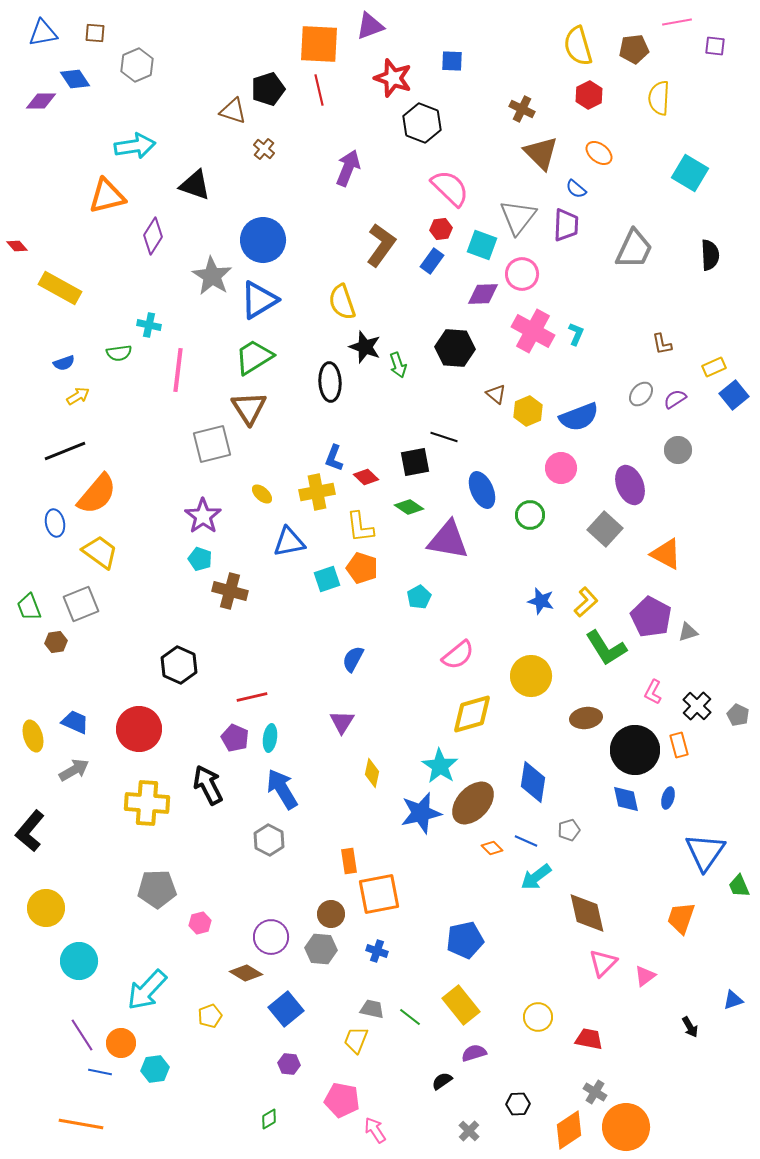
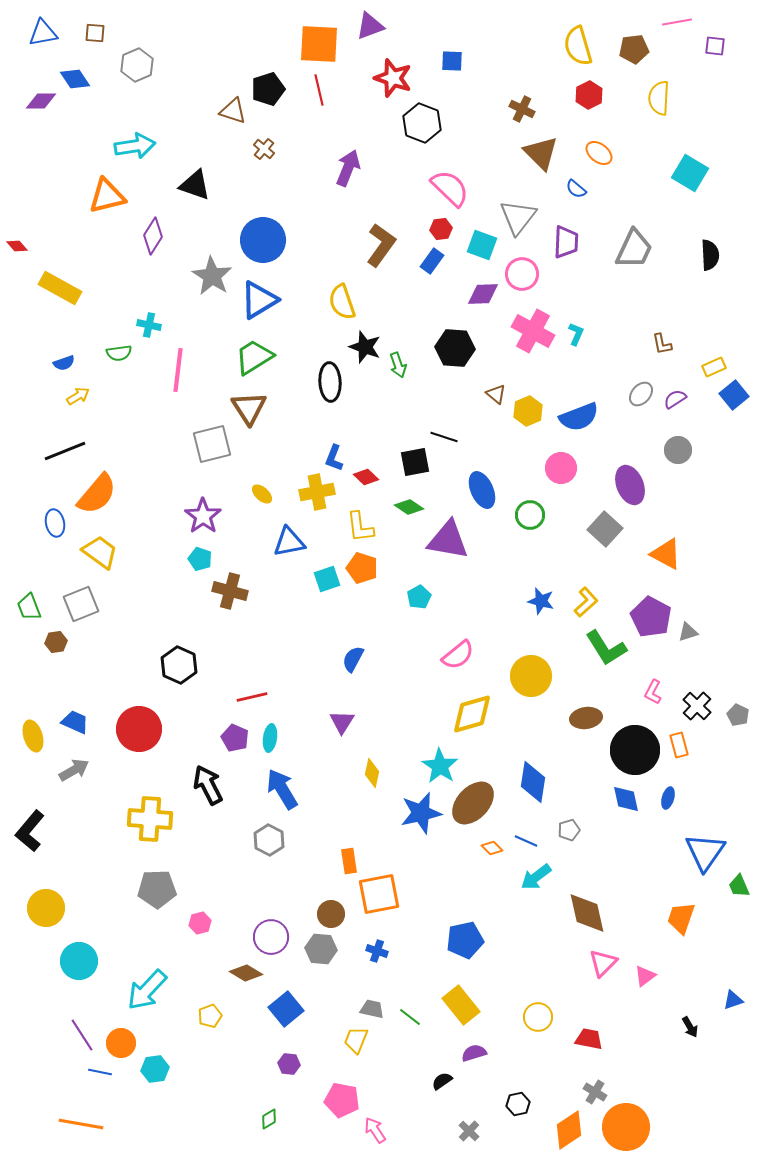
purple trapezoid at (566, 225): moved 17 px down
yellow cross at (147, 803): moved 3 px right, 16 px down
black hexagon at (518, 1104): rotated 10 degrees counterclockwise
